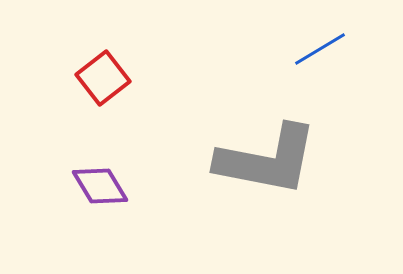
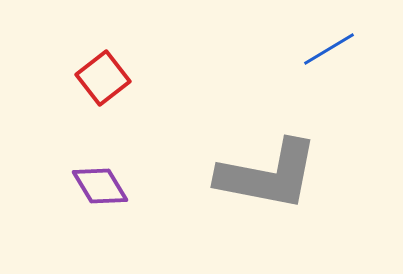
blue line: moved 9 px right
gray L-shape: moved 1 px right, 15 px down
